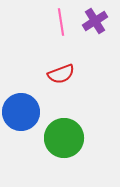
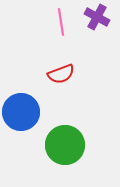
purple cross: moved 2 px right, 4 px up; rotated 30 degrees counterclockwise
green circle: moved 1 px right, 7 px down
